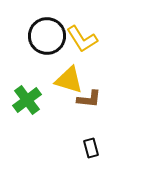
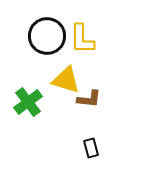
yellow L-shape: rotated 32 degrees clockwise
yellow triangle: moved 3 px left
green cross: moved 1 px right, 2 px down
